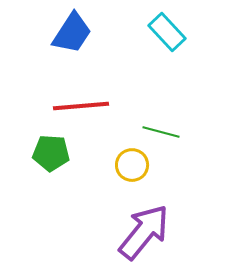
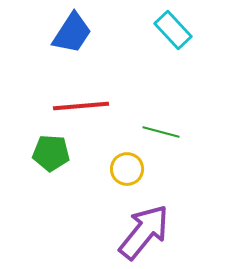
cyan rectangle: moved 6 px right, 2 px up
yellow circle: moved 5 px left, 4 px down
